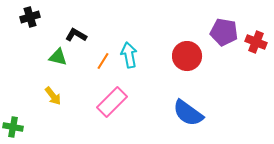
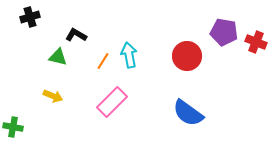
yellow arrow: rotated 30 degrees counterclockwise
